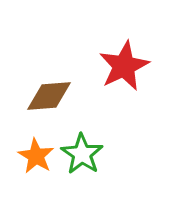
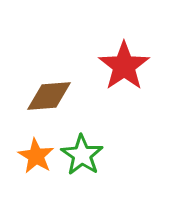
red star: rotated 9 degrees counterclockwise
green star: moved 1 px down
